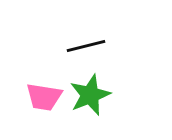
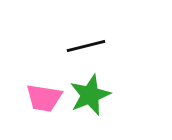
pink trapezoid: moved 1 px down
